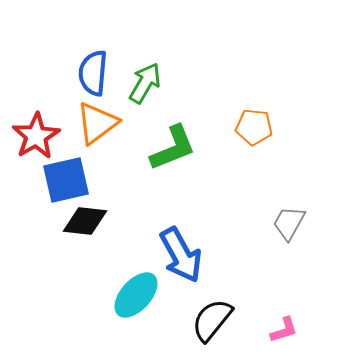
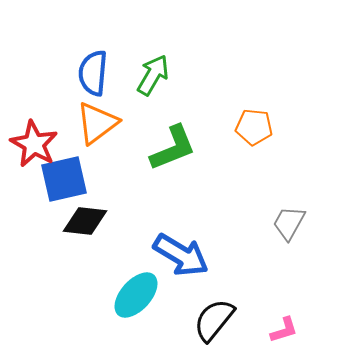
green arrow: moved 8 px right, 8 px up
red star: moved 2 px left, 8 px down; rotated 12 degrees counterclockwise
blue square: moved 2 px left, 1 px up
blue arrow: rotated 30 degrees counterclockwise
black semicircle: moved 2 px right
